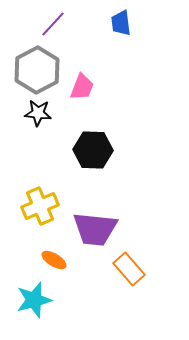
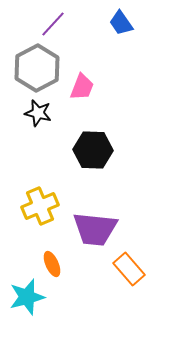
blue trapezoid: rotated 28 degrees counterclockwise
gray hexagon: moved 2 px up
black star: rotated 8 degrees clockwise
orange ellipse: moved 2 px left, 4 px down; rotated 35 degrees clockwise
cyan star: moved 7 px left, 3 px up
